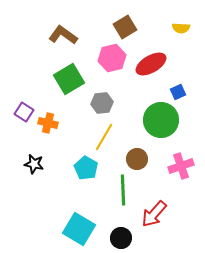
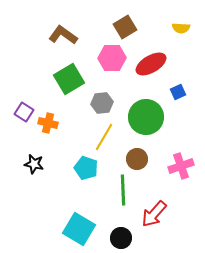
pink hexagon: rotated 12 degrees clockwise
green circle: moved 15 px left, 3 px up
cyan pentagon: rotated 10 degrees counterclockwise
